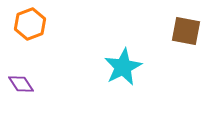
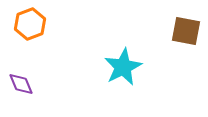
purple diamond: rotated 12 degrees clockwise
